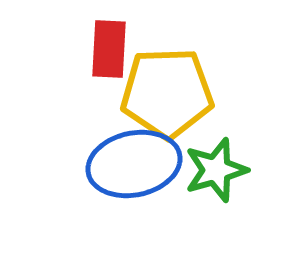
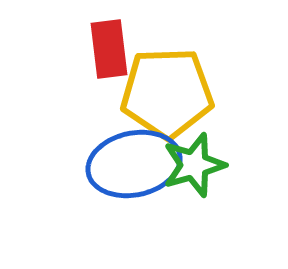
red rectangle: rotated 10 degrees counterclockwise
green star: moved 22 px left, 5 px up
